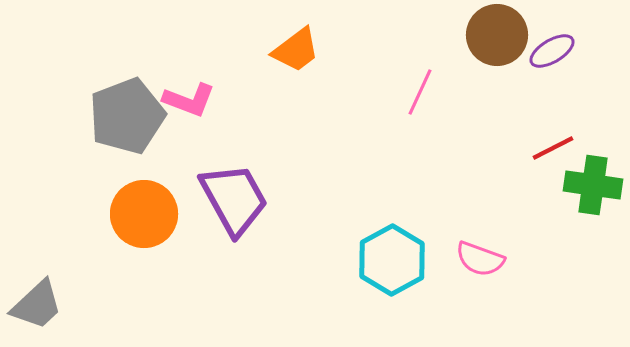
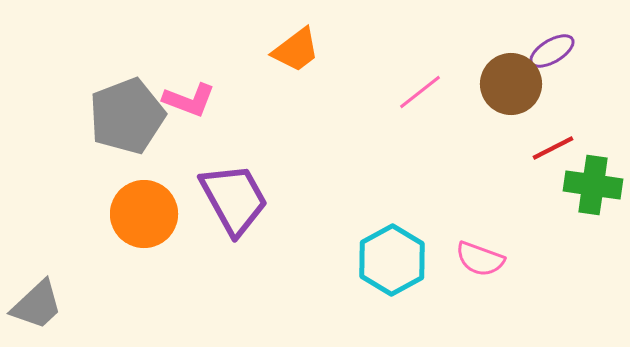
brown circle: moved 14 px right, 49 px down
pink line: rotated 27 degrees clockwise
